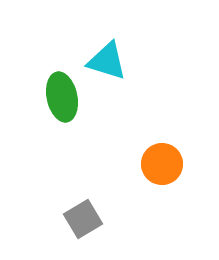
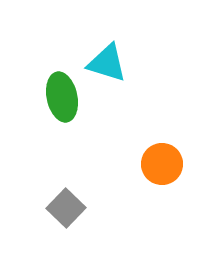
cyan triangle: moved 2 px down
gray square: moved 17 px left, 11 px up; rotated 15 degrees counterclockwise
